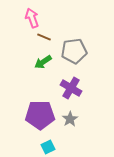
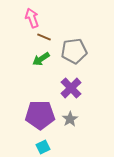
green arrow: moved 2 px left, 3 px up
purple cross: rotated 15 degrees clockwise
cyan square: moved 5 px left
